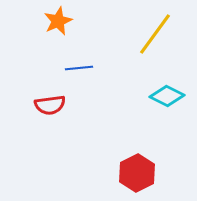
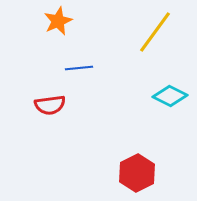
yellow line: moved 2 px up
cyan diamond: moved 3 px right
